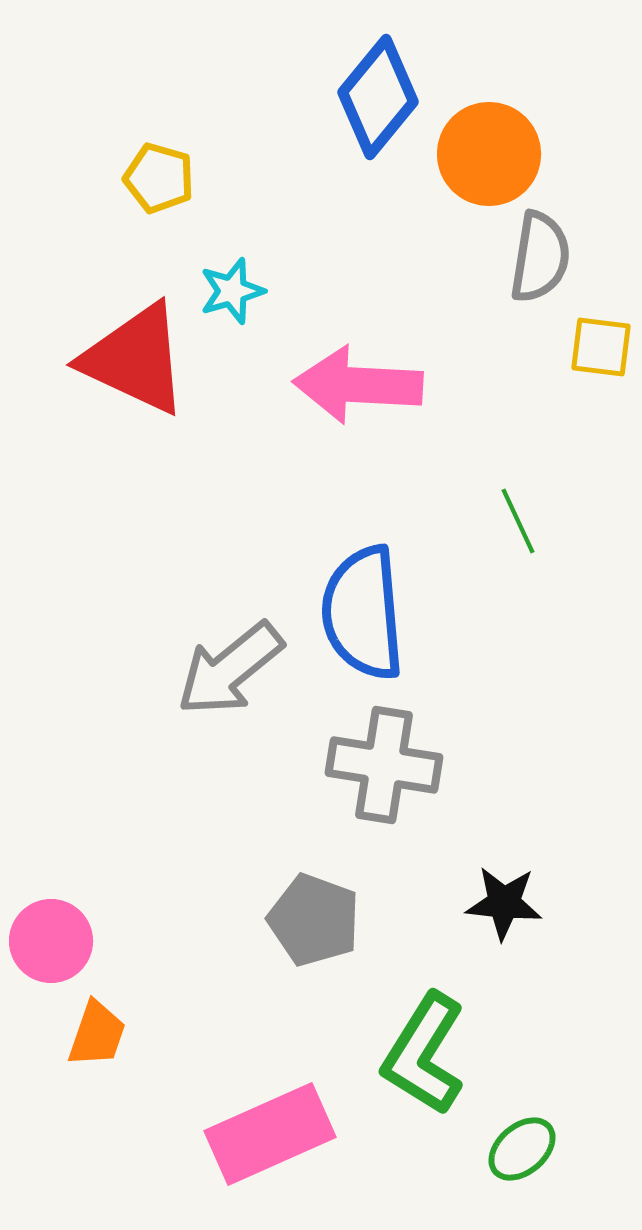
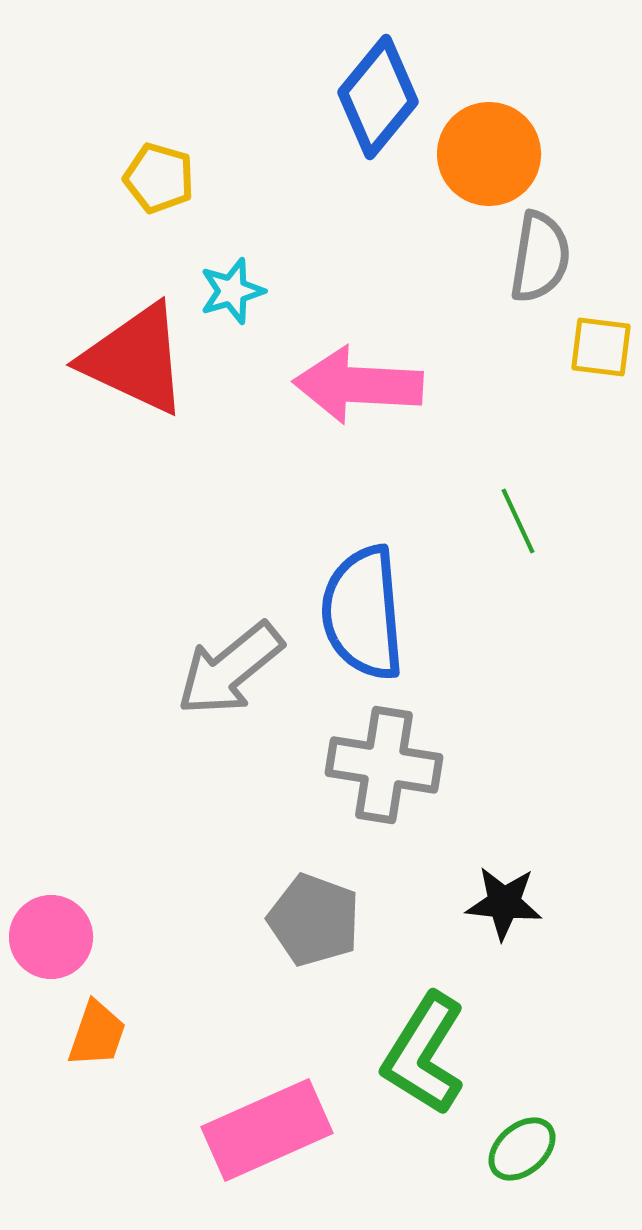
pink circle: moved 4 px up
pink rectangle: moved 3 px left, 4 px up
